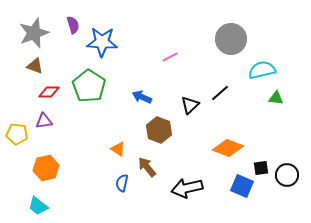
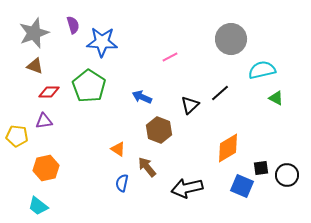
green triangle: rotated 21 degrees clockwise
yellow pentagon: moved 2 px down
orange diamond: rotated 52 degrees counterclockwise
